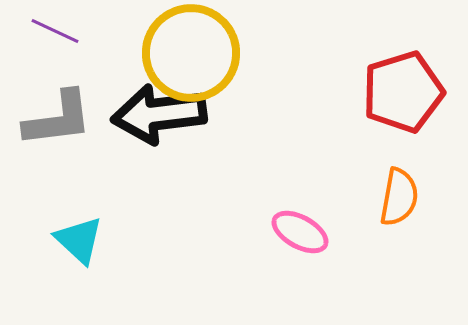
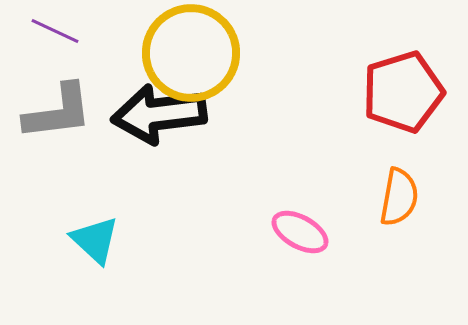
gray L-shape: moved 7 px up
cyan triangle: moved 16 px right
